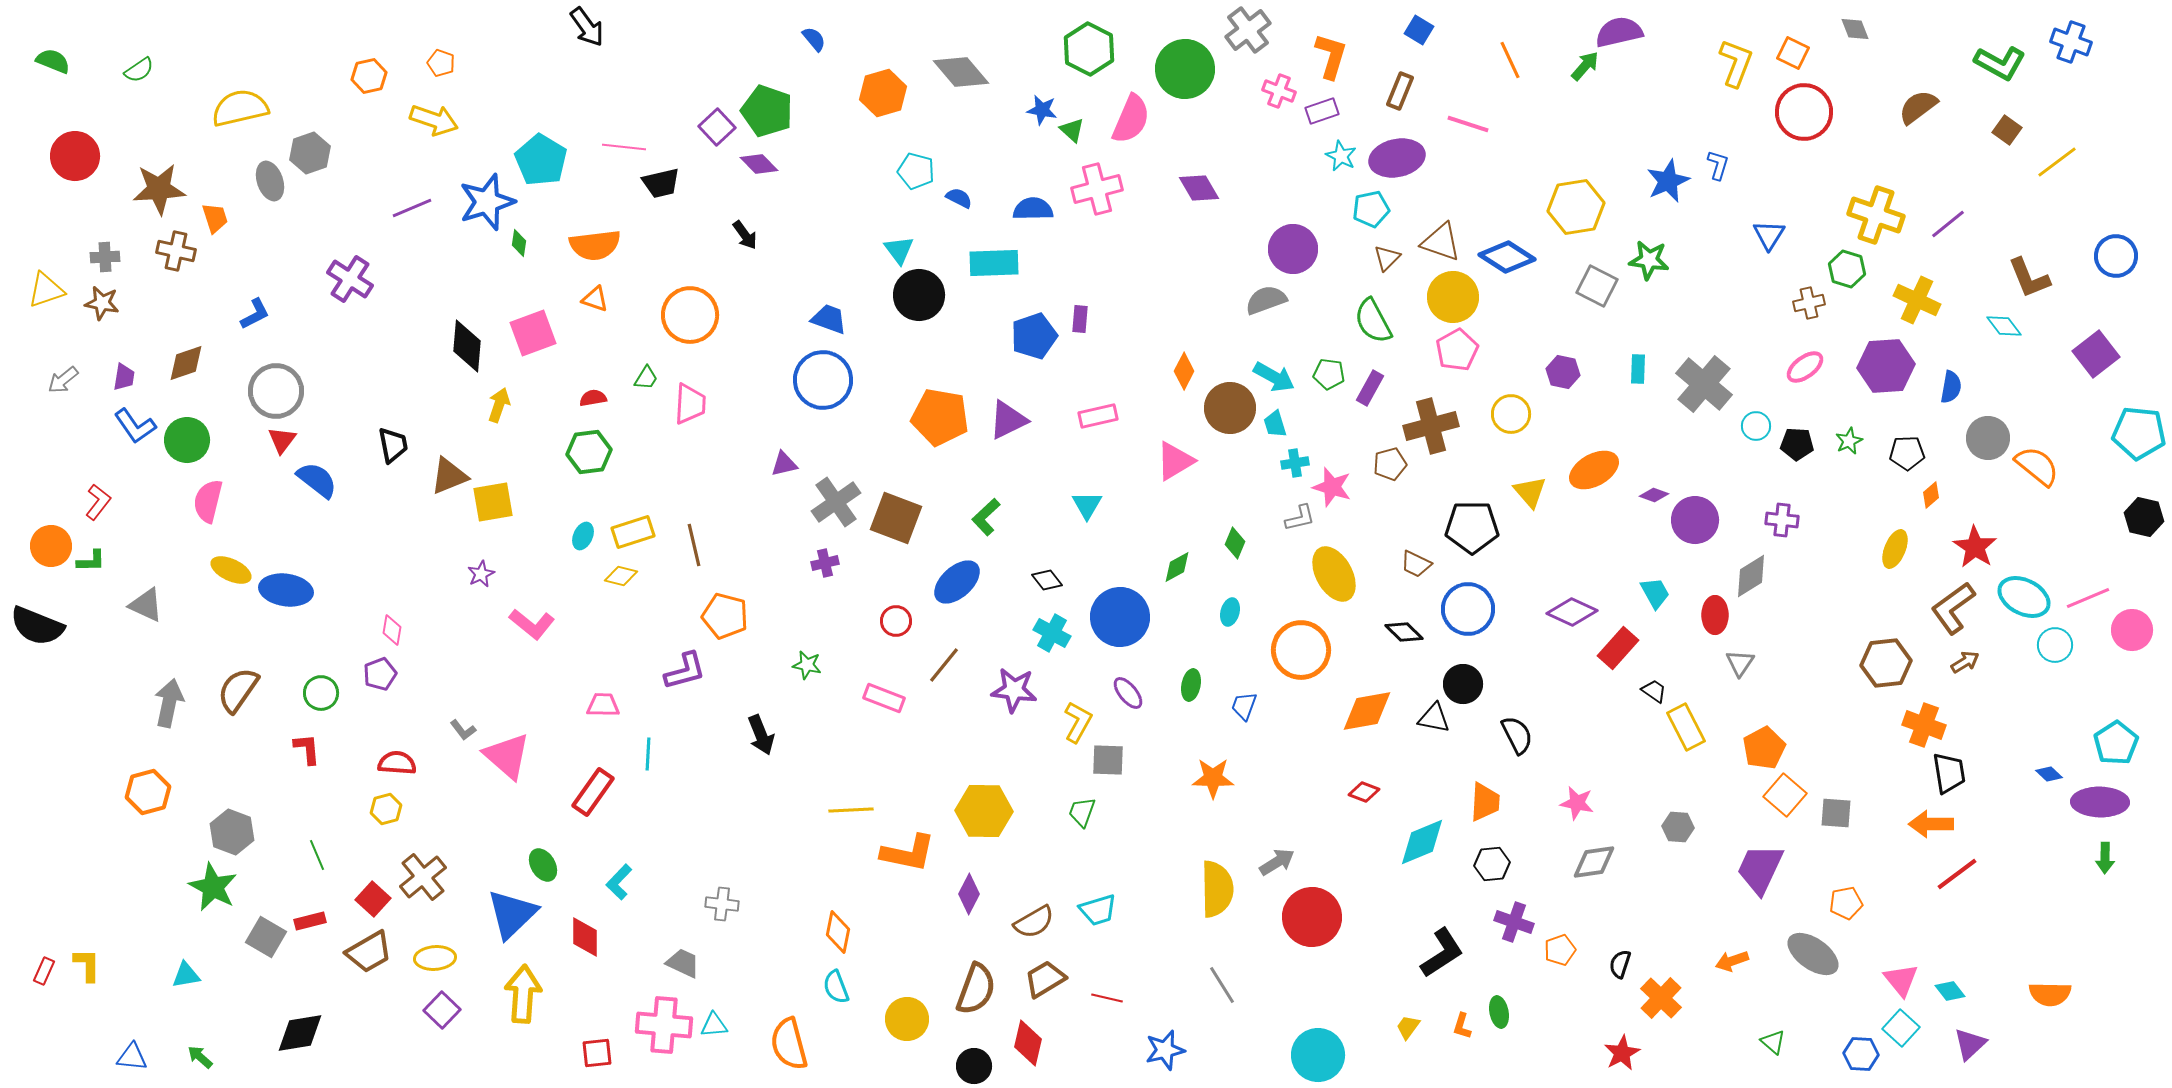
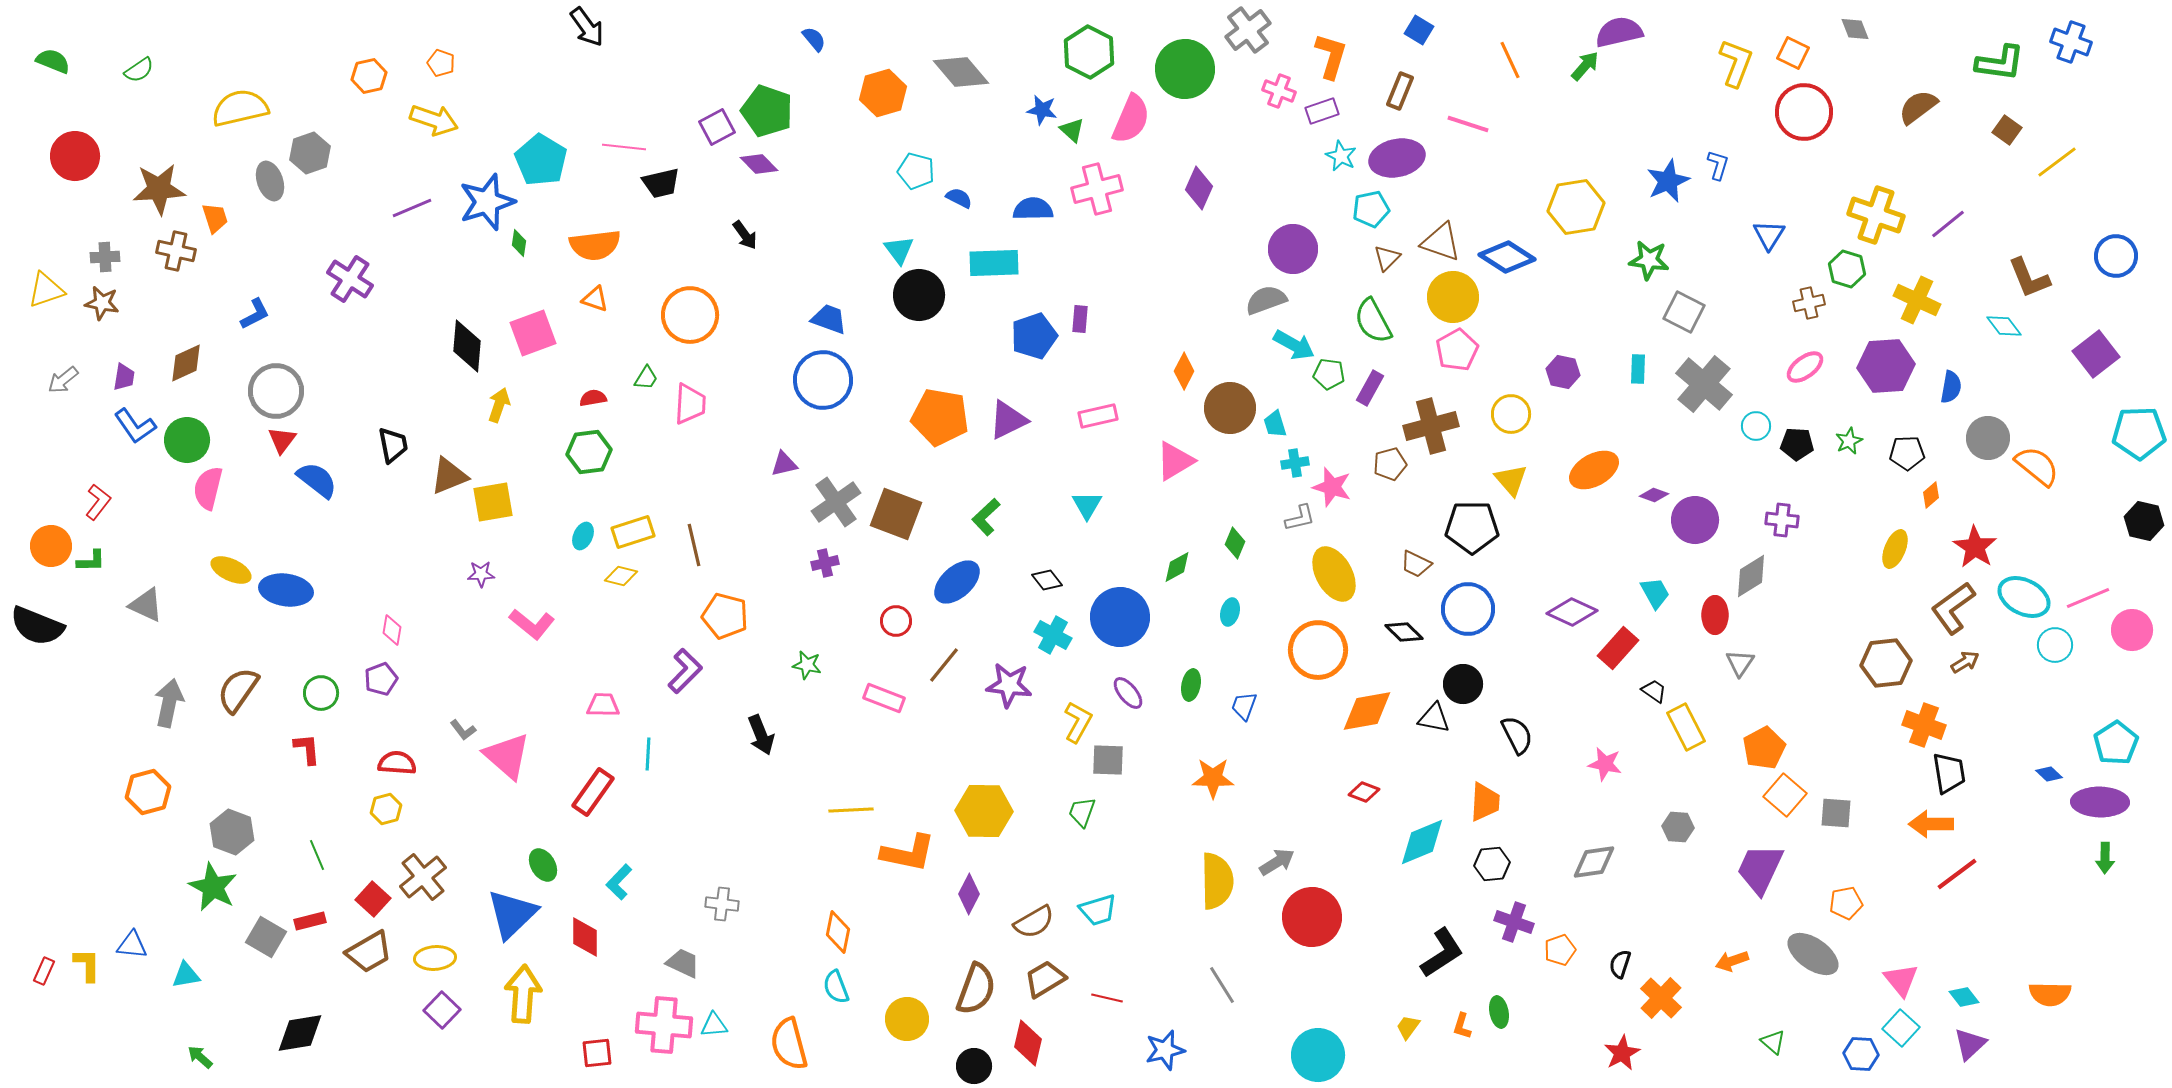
green hexagon at (1089, 49): moved 3 px down
green L-shape at (2000, 63): rotated 21 degrees counterclockwise
purple square at (717, 127): rotated 15 degrees clockwise
purple diamond at (1199, 188): rotated 54 degrees clockwise
gray square at (1597, 286): moved 87 px right, 26 px down
brown diamond at (186, 363): rotated 6 degrees counterclockwise
cyan arrow at (1274, 377): moved 20 px right, 32 px up
cyan pentagon at (2139, 433): rotated 8 degrees counterclockwise
yellow triangle at (1530, 492): moved 19 px left, 12 px up
pink semicircle at (208, 501): moved 13 px up
black hexagon at (2144, 517): moved 4 px down
brown square at (896, 518): moved 4 px up
purple star at (481, 574): rotated 24 degrees clockwise
cyan cross at (1052, 633): moved 1 px right, 2 px down
orange circle at (1301, 650): moved 17 px right
purple L-shape at (685, 671): rotated 30 degrees counterclockwise
purple pentagon at (380, 674): moved 1 px right, 5 px down
purple star at (1014, 690): moved 5 px left, 5 px up
pink star at (1577, 803): moved 28 px right, 39 px up
yellow semicircle at (1217, 889): moved 8 px up
cyan diamond at (1950, 991): moved 14 px right, 6 px down
blue triangle at (132, 1057): moved 112 px up
